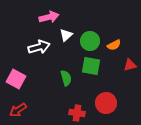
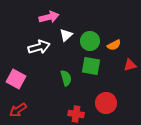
red cross: moved 1 px left, 1 px down
